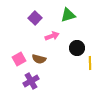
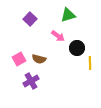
purple square: moved 5 px left, 1 px down
pink arrow: moved 6 px right; rotated 56 degrees clockwise
